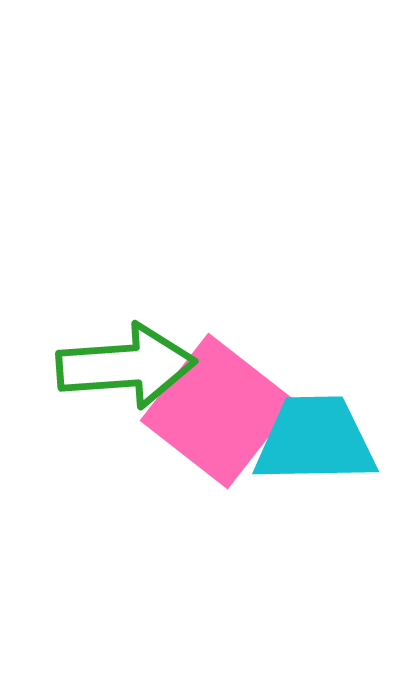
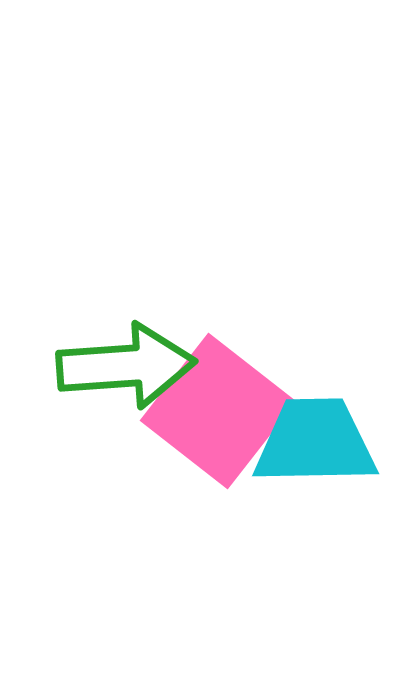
cyan trapezoid: moved 2 px down
